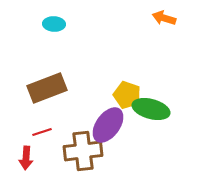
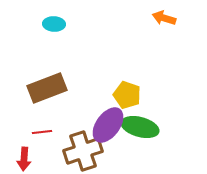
green ellipse: moved 11 px left, 18 px down
red line: rotated 12 degrees clockwise
brown cross: rotated 12 degrees counterclockwise
red arrow: moved 2 px left, 1 px down
